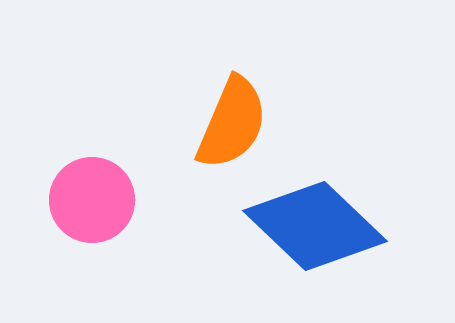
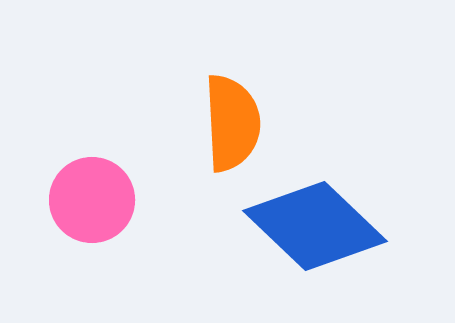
orange semicircle: rotated 26 degrees counterclockwise
